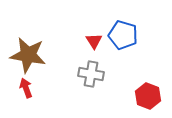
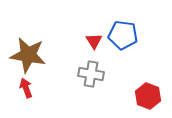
blue pentagon: rotated 8 degrees counterclockwise
